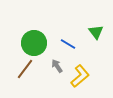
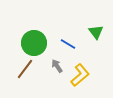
yellow L-shape: moved 1 px up
